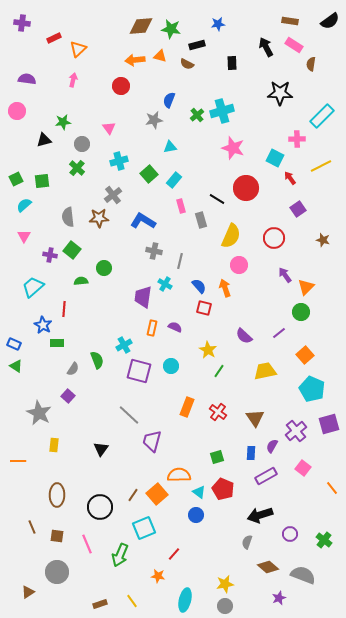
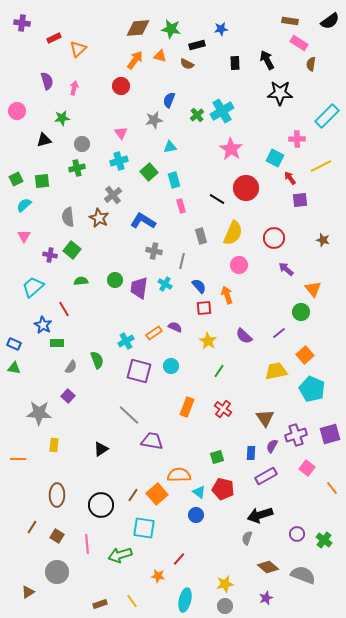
blue star at (218, 24): moved 3 px right, 5 px down
brown diamond at (141, 26): moved 3 px left, 2 px down
pink rectangle at (294, 45): moved 5 px right, 2 px up
black arrow at (266, 47): moved 1 px right, 13 px down
orange arrow at (135, 60): rotated 132 degrees clockwise
black rectangle at (232, 63): moved 3 px right
purple semicircle at (27, 79): moved 20 px right, 2 px down; rotated 66 degrees clockwise
pink arrow at (73, 80): moved 1 px right, 8 px down
cyan cross at (222, 111): rotated 15 degrees counterclockwise
cyan rectangle at (322, 116): moved 5 px right
green star at (63, 122): moved 1 px left, 4 px up
pink triangle at (109, 128): moved 12 px right, 5 px down
pink star at (233, 148): moved 2 px left, 1 px down; rotated 15 degrees clockwise
green cross at (77, 168): rotated 35 degrees clockwise
green square at (149, 174): moved 2 px up
cyan rectangle at (174, 180): rotated 56 degrees counterclockwise
purple square at (298, 209): moved 2 px right, 9 px up; rotated 28 degrees clockwise
brown star at (99, 218): rotated 30 degrees clockwise
gray rectangle at (201, 220): moved 16 px down
yellow semicircle at (231, 236): moved 2 px right, 3 px up
gray line at (180, 261): moved 2 px right
green circle at (104, 268): moved 11 px right, 12 px down
purple arrow at (285, 275): moved 1 px right, 6 px up; rotated 14 degrees counterclockwise
orange triangle at (306, 287): moved 7 px right, 2 px down; rotated 24 degrees counterclockwise
orange arrow at (225, 288): moved 2 px right, 7 px down
purple trapezoid at (143, 297): moved 4 px left, 9 px up
red square at (204, 308): rotated 21 degrees counterclockwise
red line at (64, 309): rotated 35 degrees counterclockwise
orange rectangle at (152, 328): moved 2 px right, 5 px down; rotated 42 degrees clockwise
cyan cross at (124, 345): moved 2 px right, 4 px up
yellow star at (208, 350): moved 9 px up
green triangle at (16, 366): moved 2 px left, 2 px down; rotated 24 degrees counterclockwise
gray semicircle at (73, 369): moved 2 px left, 2 px up
yellow trapezoid at (265, 371): moved 11 px right
red cross at (218, 412): moved 5 px right, 3 px up
gray star at (39, 413): rotated 25 degrees counterclockwise
brown triangle at (255, 418): moved 10 px right
purple square at (329, 424): moved 1 px right, 10 px down
purple cross at (296, 431): moved 4 px down; rotated 20 degrees clockwise
purple trapezoid at (152, 441): rotated 85 degrees clockwise
black triangle at (101, 449): rotated 21 degrees clockwise
orange line at (18, 461): moved 2 px up
pink square at (303, 468): moved 4 px right
red pentagon at (223, 489): rotated 10 degrees counterclockwise
black circle at (100, 507): moved 1 px right, 2 px up
brown line at (32, 527): rotated 56 degrees clockwise
cyan square at (144, 528): rotated 30 degrees clockwise
purple circle at (290, 534): moved 7 px right
brown square at (57, 536): rotated 24 degrees clockwise
gray semicircle at (247, 542): moved 4 px up
pink line at (87, 544): rotated 18 degrees clockwise
red line at (174, 554): moved 5 px right, 5 px down
green arrow at (120, 555): rotated 50 degrees clockwise
purple star at (279, 598): moved 13 px left
